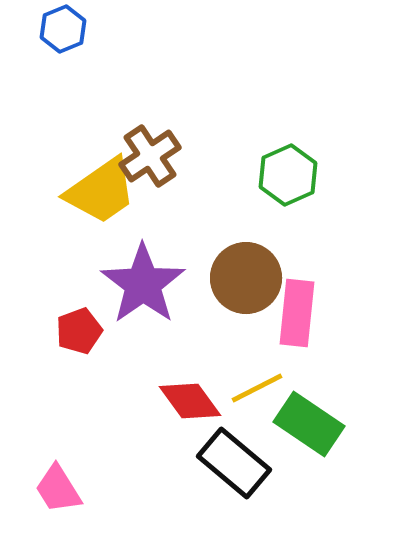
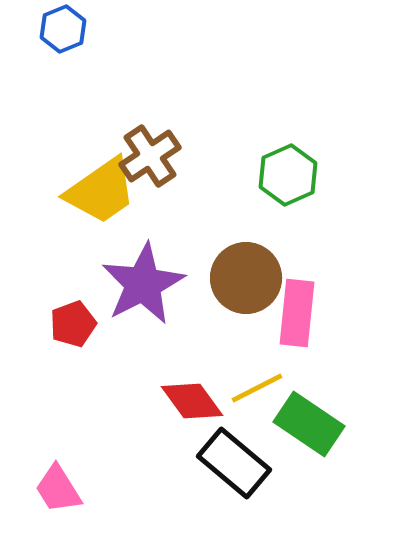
purple star: rotated 8 degrees clockwise
red pentagon: moved 6 px left, 7 px up
red diamond: moved 2 px right
